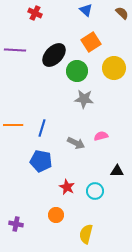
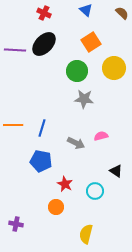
red cross: moved 9 px right
black ellipse: moved 10 px left, 11 px up
black triangle: moved 1 px left; rotated 32 degrees clockwise
red star: moved 2 px left, 3 px up
orange circle: moved 8 px up
